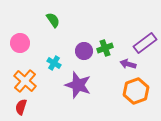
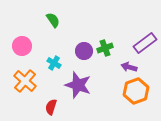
pink circle: moved 2 px right, 3 px down
purple arrow: moved 1 px right, 3 px down
red semicircle: moved 30 px right
